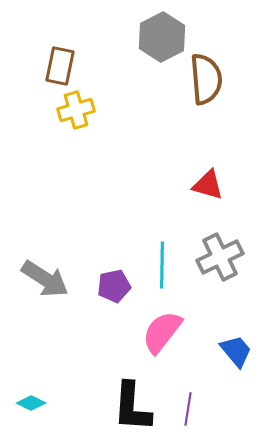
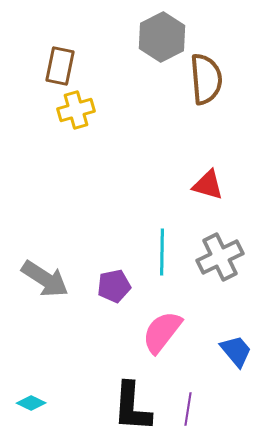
cyan line: moved 13 px up
